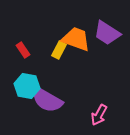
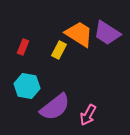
orange trapezoid: moved 3 px right, 5 px up; rotated 12 degrees clockwise
red rectangle: moved 3 px up; rotated 56 degrees clockwise
purple semicircle: moved 8 px right, 7 px down; rotated 68 degrees counterclockwise
pink arrow: moved 11 px left
